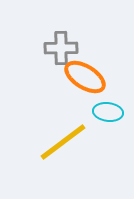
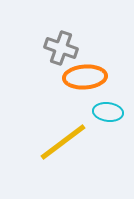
gray cross: rotated 20 degrees clockwise
orange ellipse: rotated 36 degrees counterclockwise
